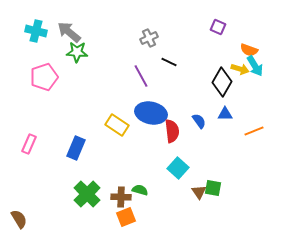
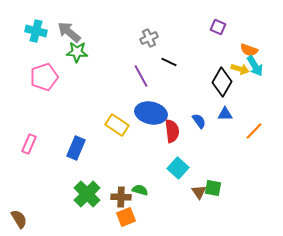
orange line: rotated 24 degrees counterclockwise
